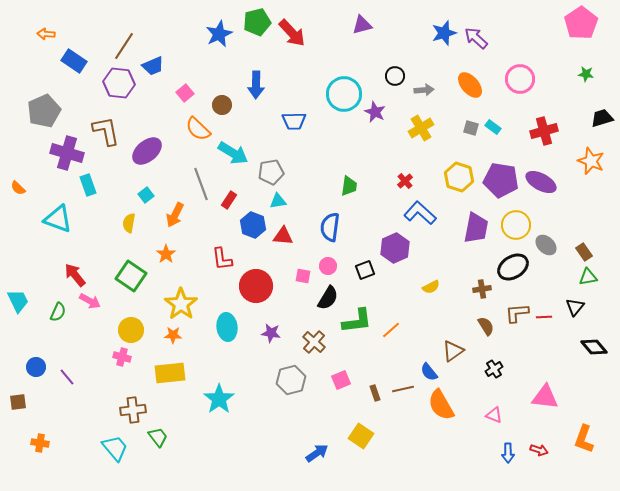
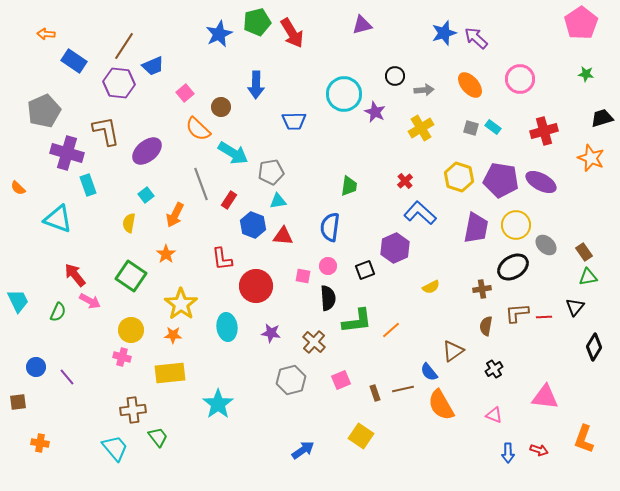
red arrow at (292, 33): rotated 12 degrees clockwise
brown circle at (222, 105): moved 1 px left, 2 px down
orange star at (591, 161): moved 3 px up
black semicircle at (328, 298): rotated 35 degrees counterclockwise
brown semicircle at (486, 326): rotated 138 degrees counterclockwise
black diamond at (594, 347): rotated 72 degrees clockwise
cyan star at (219, 399): moved 1 px left, 5 px down
blue arrow at (317, 453): moved 14 px left, 3 px up
